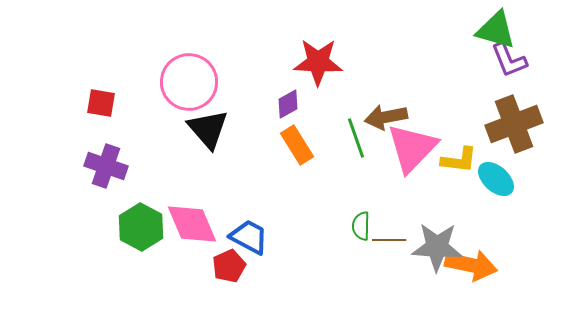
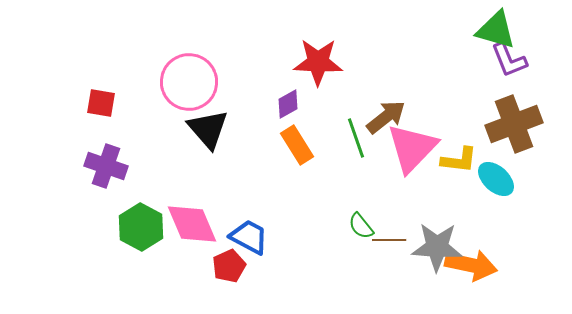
brown arrow: rotated 153 degrees clockwise
green semicircle: rotated 40 degrees counterclockwise
